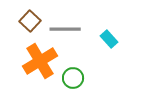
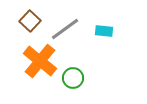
gray line: rotated 36 degrees counterclockwise
cyan rectangle: moved 5 px left, 8 px up; rotated 42 degrees counterclockwise
orange cross: rotated 20 degrees counterclockwise
